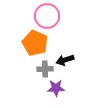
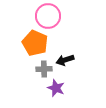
pink circle: moved 1 px right
gray cross: moved 1 px left
purple star: rotated 24 degrees clockwise
